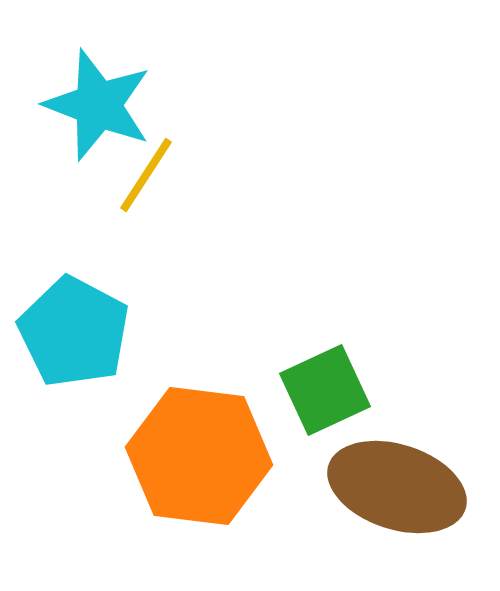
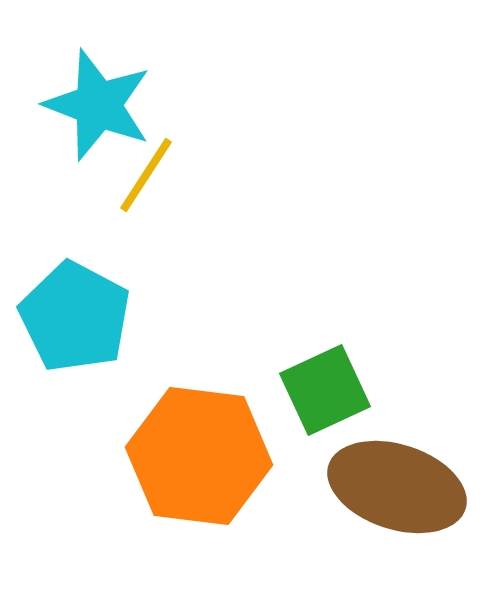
cyan pentagon: moved 1 px right, 15 px up
